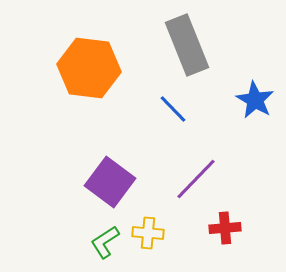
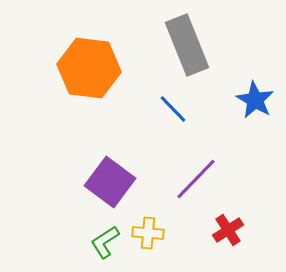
red cross: moved 3 px right, 2 px down; rotated 28 degrees counterclockwise
